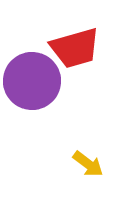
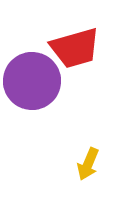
yellow arrow: rotated 76 degrees clockwise
